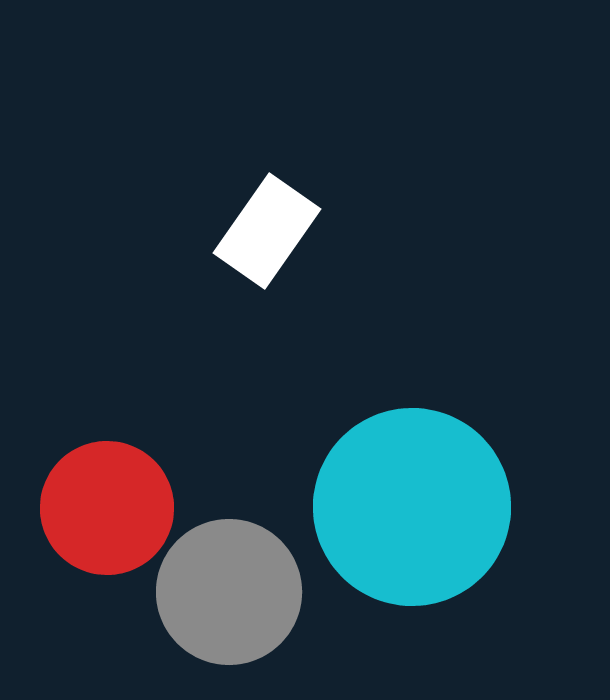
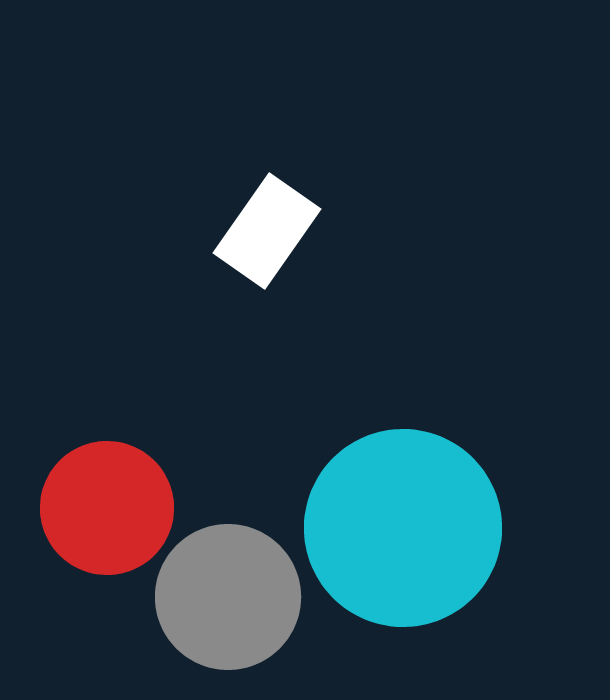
cyan circle: moved 9 px left, 21 px down
gray circle: moved 1 px left, 5 px down
